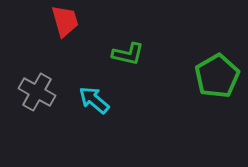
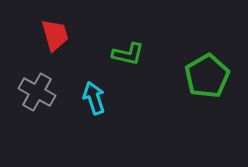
red trapezoid: moved 10 px left, 14 px down
green pentagon: moved 10 px left
cyan arrow: moved 2 px up; rotated 32 degrees clockwise
